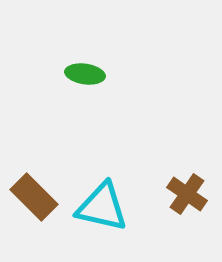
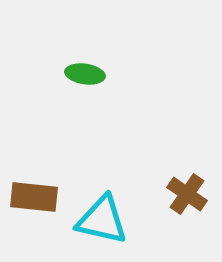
brown rectangle: rotated 39 degrees counterclockwise
cyan triangle: moved 13 px down
